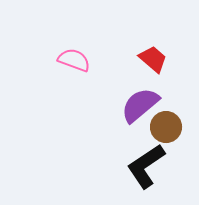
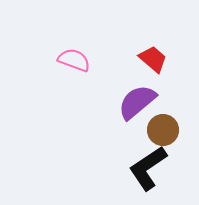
purple semicircle: moved 3 px left, 3 px up
brown circle: moved 3 px left, 3 px down
black L-shape: moved 2 px right, 2 px down
